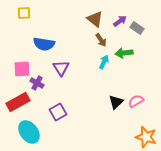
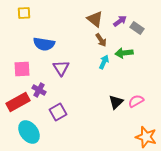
purple cross: moved 2 px right, 7 px down
